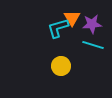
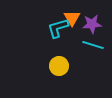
yellow circle: moved 2 px left
